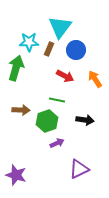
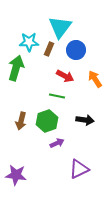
green line: moved 4 px up
brown arrow: moved 11 px down; rotated 102 degrees clockwise
purple star: rotated 10 degrees counterclockwise
